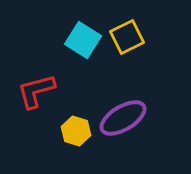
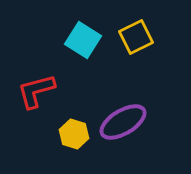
yellow square: moved 9 px right
purple ellipse: moved 4 px down
yellow hexagon: moved 2 px left, 3 px down
